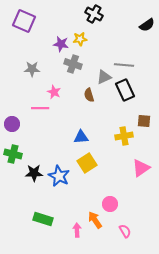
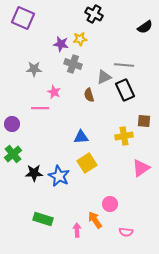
purple square: moved 1 px left, 3 px up
black semicircle: moved 2 px left, 2 px down
gray star: moved 2 px right
green cross: rotated 36 degrees clockwise
pink semicircle: moved 1 px right, 1 px down; rotated 128 degrees clockwise
